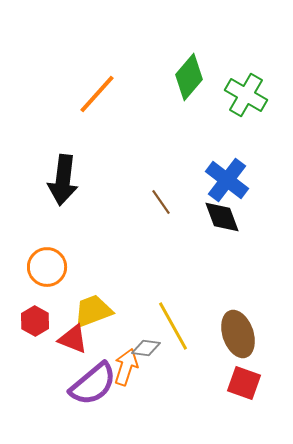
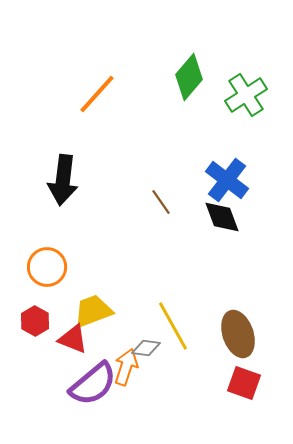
green cross: rotated 27 degrees clockwise
